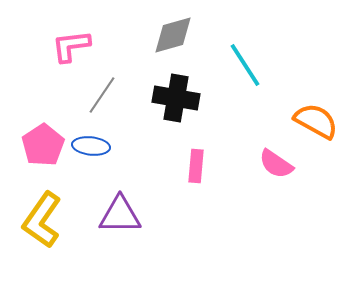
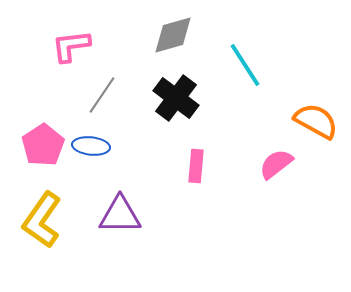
black cross: rotated 27 degrees clockwise
pink semicircle: rotated 108 degrees clockwise
